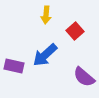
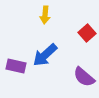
yellow arrow: moved 1 px left
red square: moved 12 px right, 2 px down
purple rectangle: moved 2 px right
